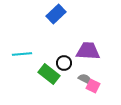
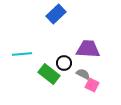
purple trapezoid: moved 2 px up
gray semicircle: moved 2 px left, 5 px up
pink square: moved 1 px left, 1 px up
